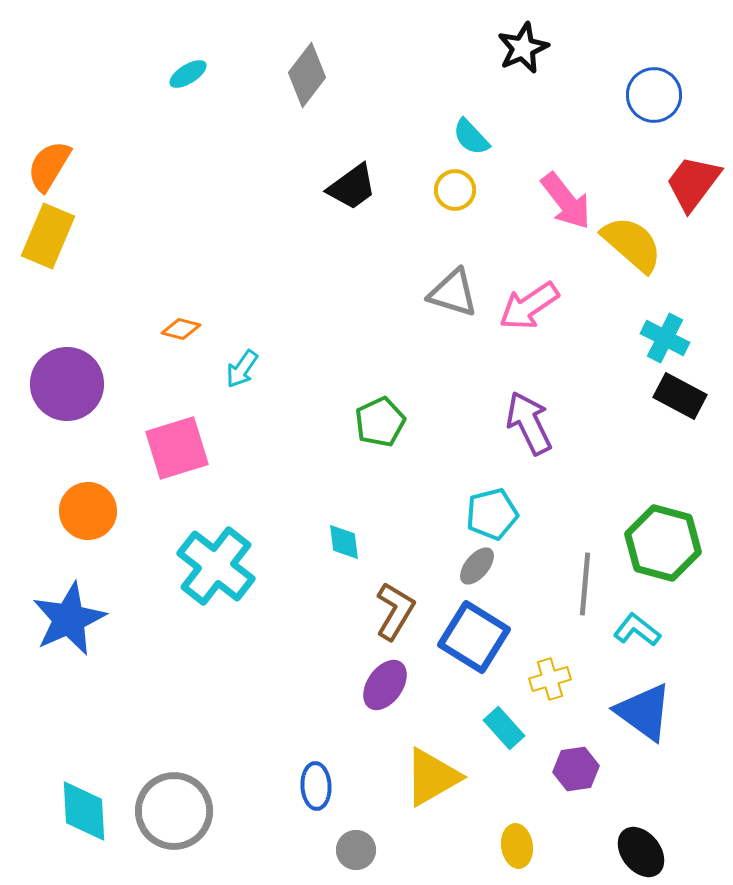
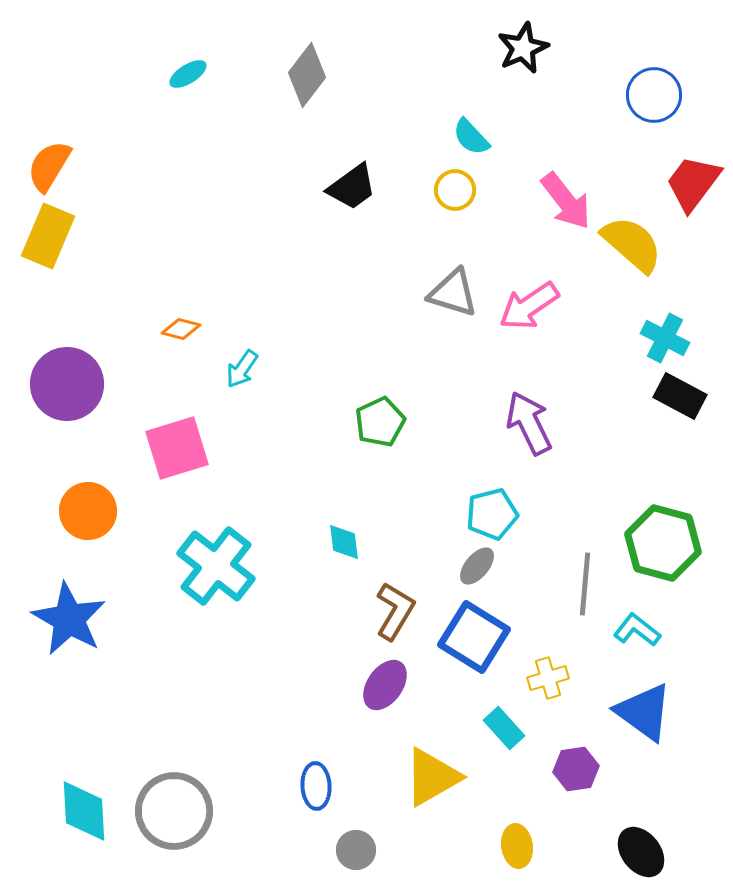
blue star at (69, 619): rotated 18 degrees counterclockwise
yellow cross at (550, 679): moved 2 px left, 1 px up
